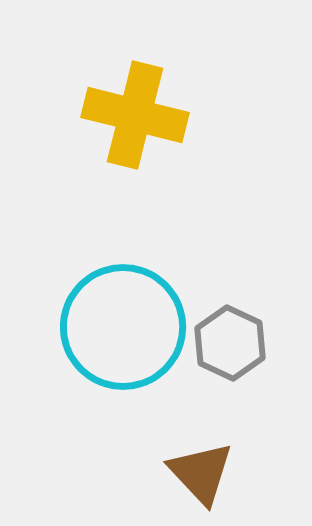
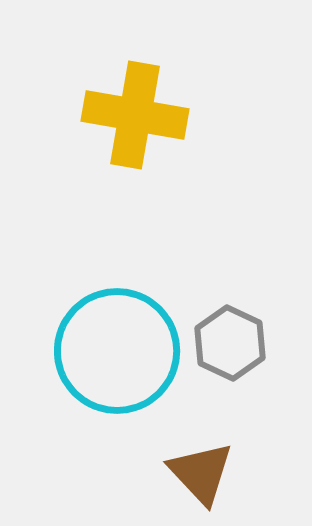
yellow cross: rotated 4 degrees counterclockwise
cyan circle: moved 6 px left, 24 px down
